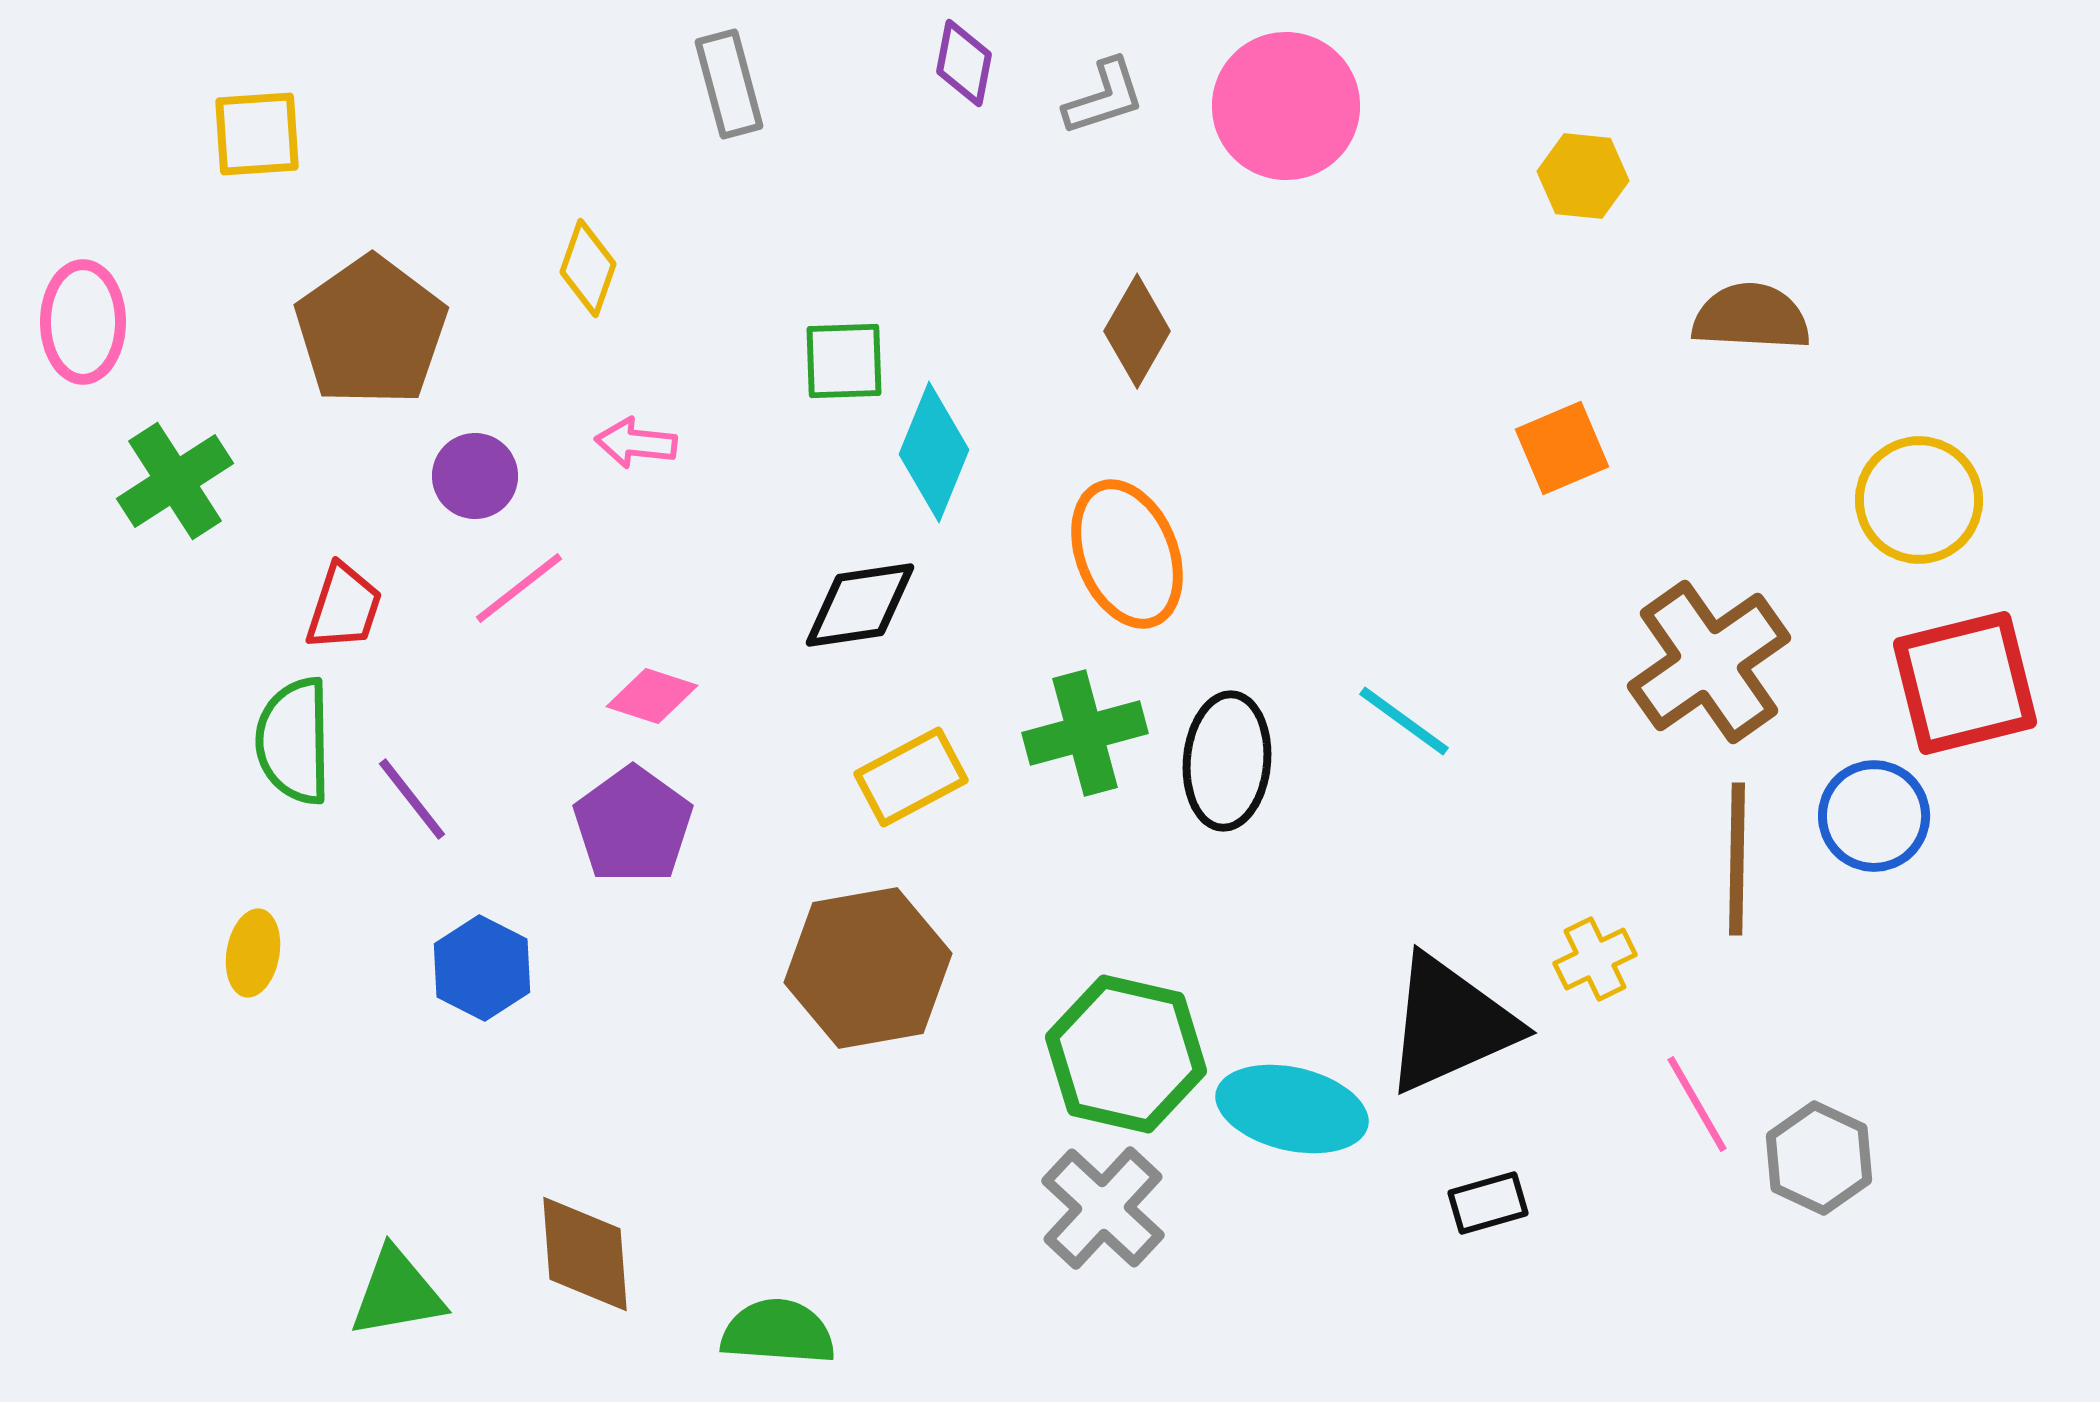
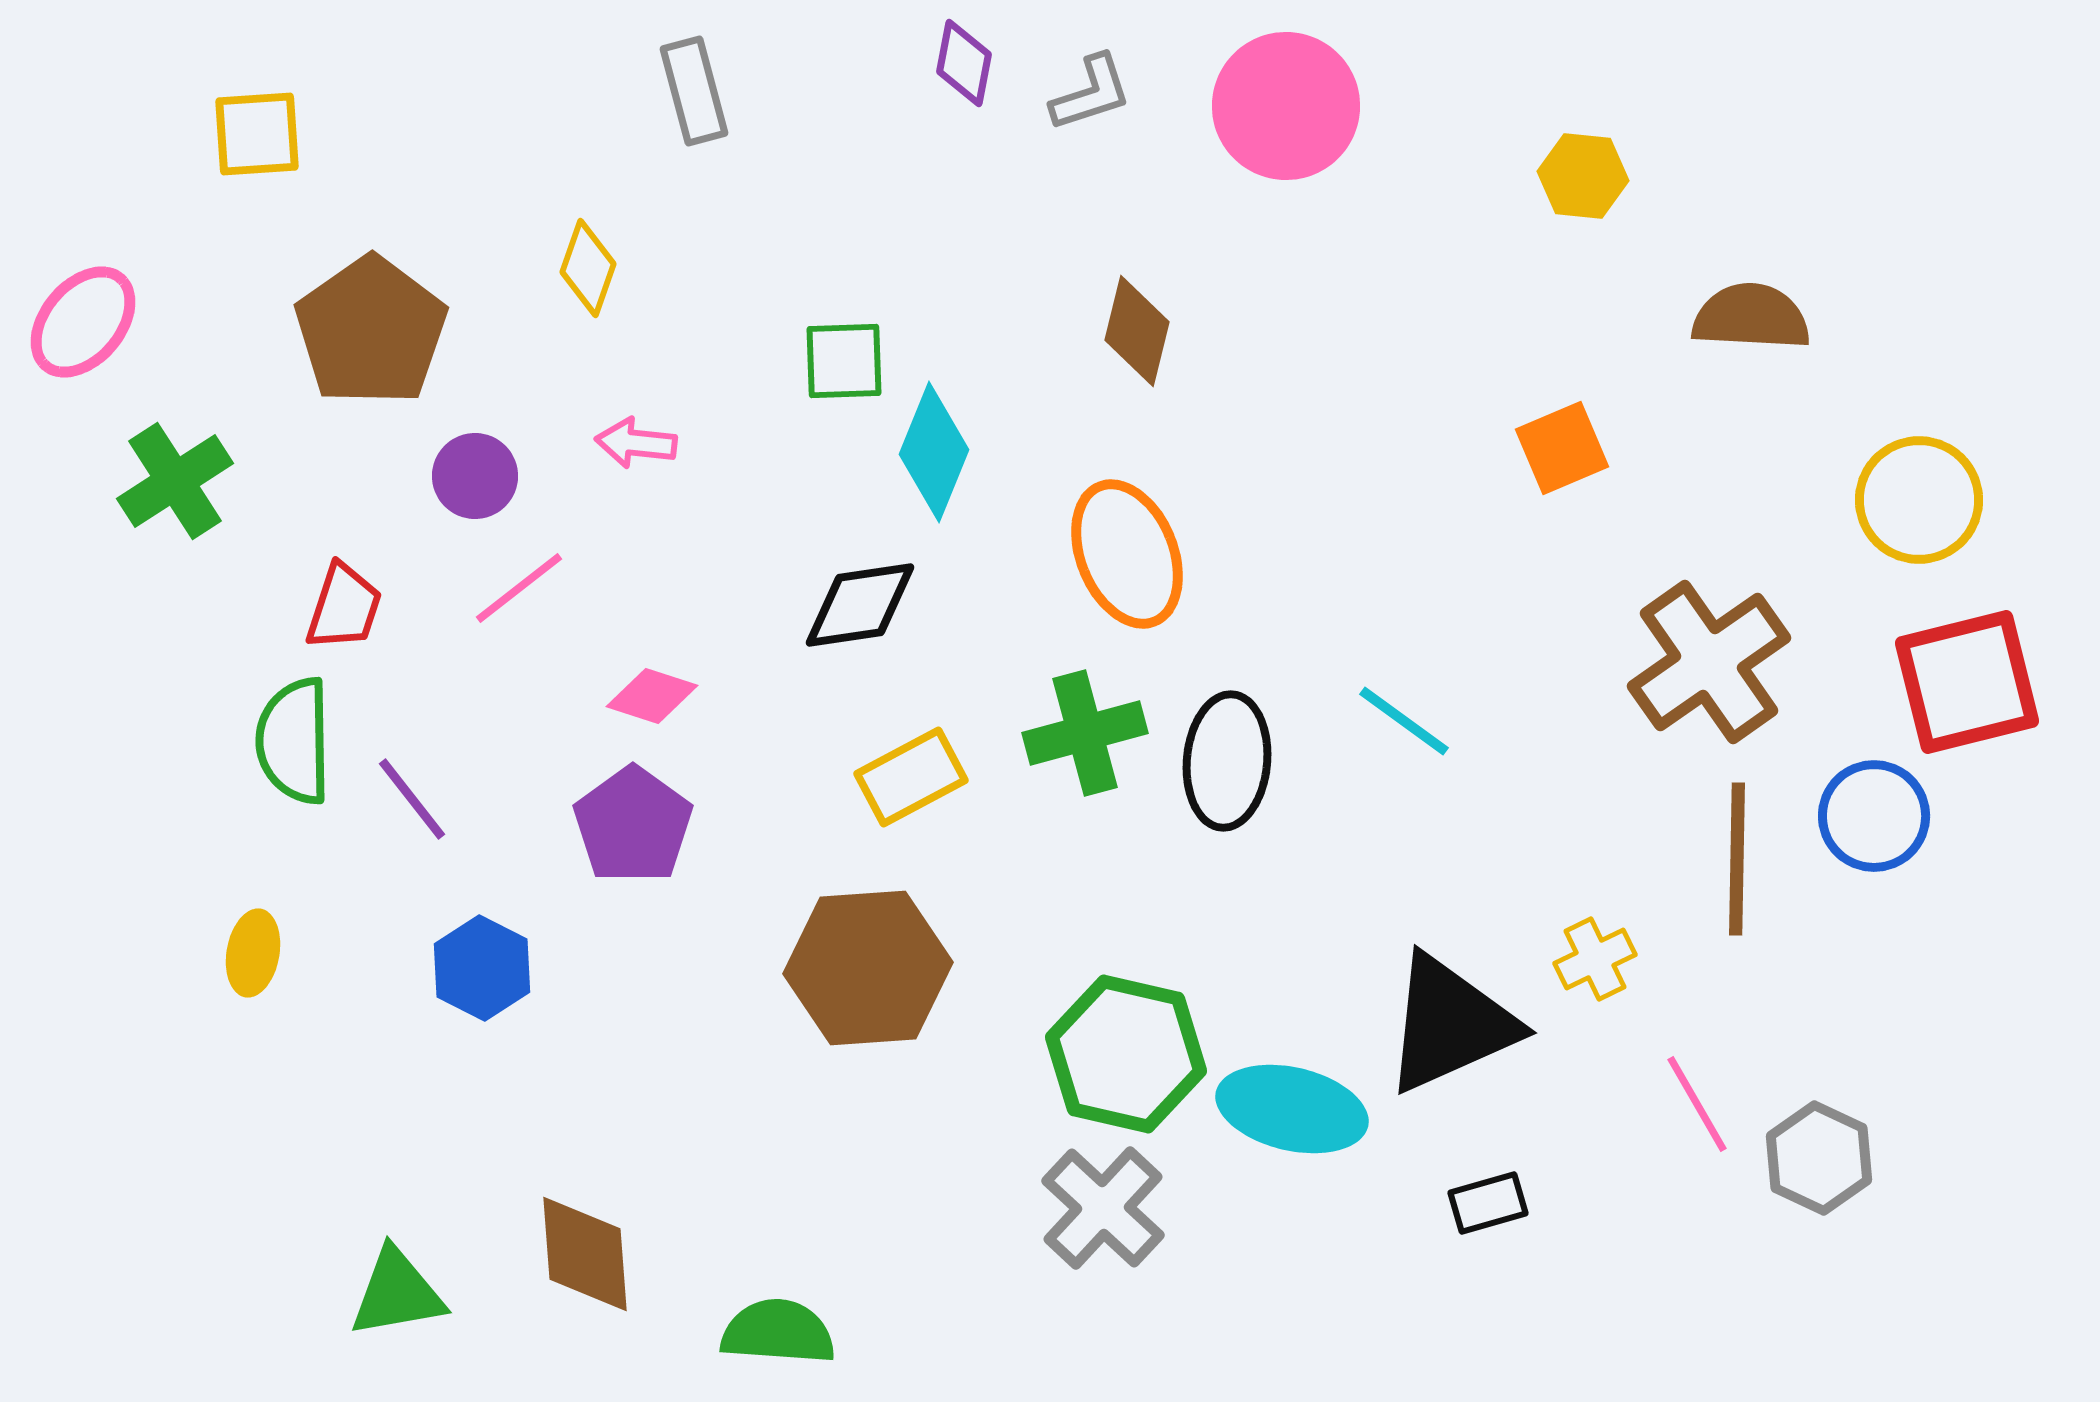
gray rectangle at (729, 84): moved 35 px left, 7 px down
gray L-shape at (1104, 97): moved 13 px left, 4 px up
pink ellipse at (83, 322): rotated 40 degrees clockwise
brown diamond at (1137, 331): rotated 16 degrees counterclockwise
red square at (1965, 683): moved 2 px right, 1 px up
brown hexagon at (868, 968): rotated 6 degrees clockwise
